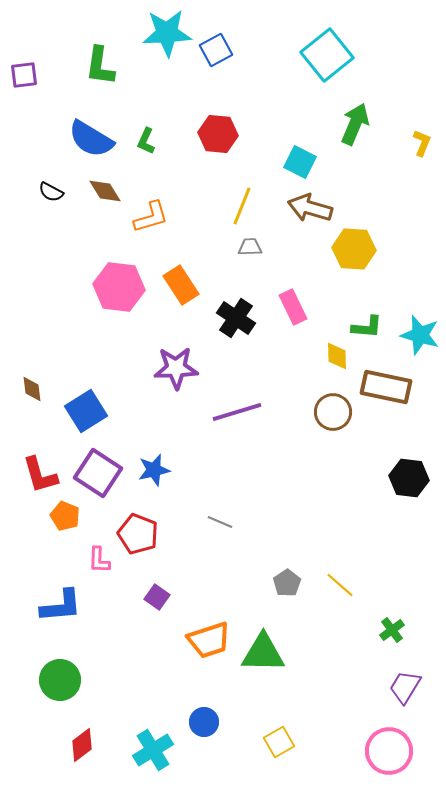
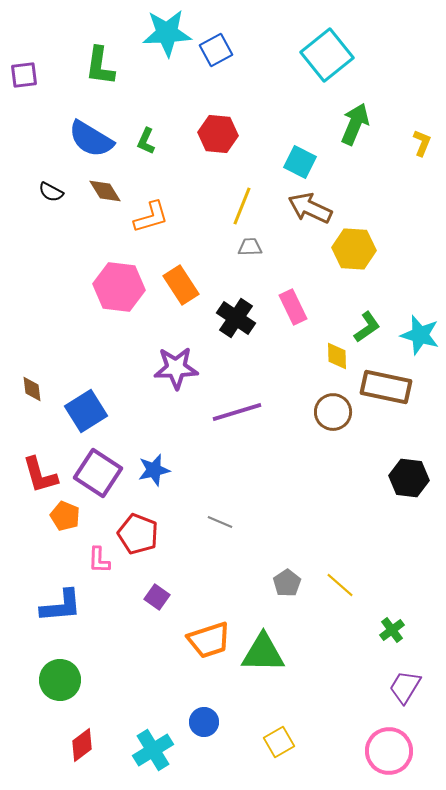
brown arrow at (310, 208): rotated 9 degrees clockwise
green L-shape at (367, 327): rotated 40 degrees counterclockwise
